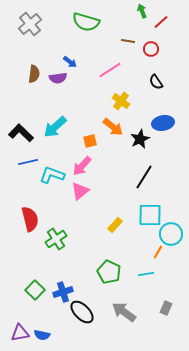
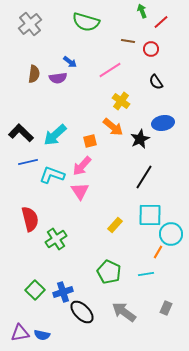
cyan arrow: moved 8 px down
pink triangle: rotated 24 degrees counterclockwise
